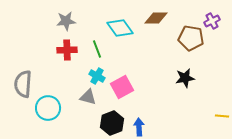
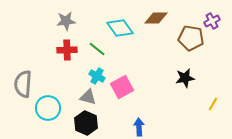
green line: rotated 30 degrees counterclockwise
yellow line: moved 9 px left, 12 px up; rotated 64 degrees counterclockwise
black hexagon: moved 26 px left; rotated 15 degrees counterclockwise
